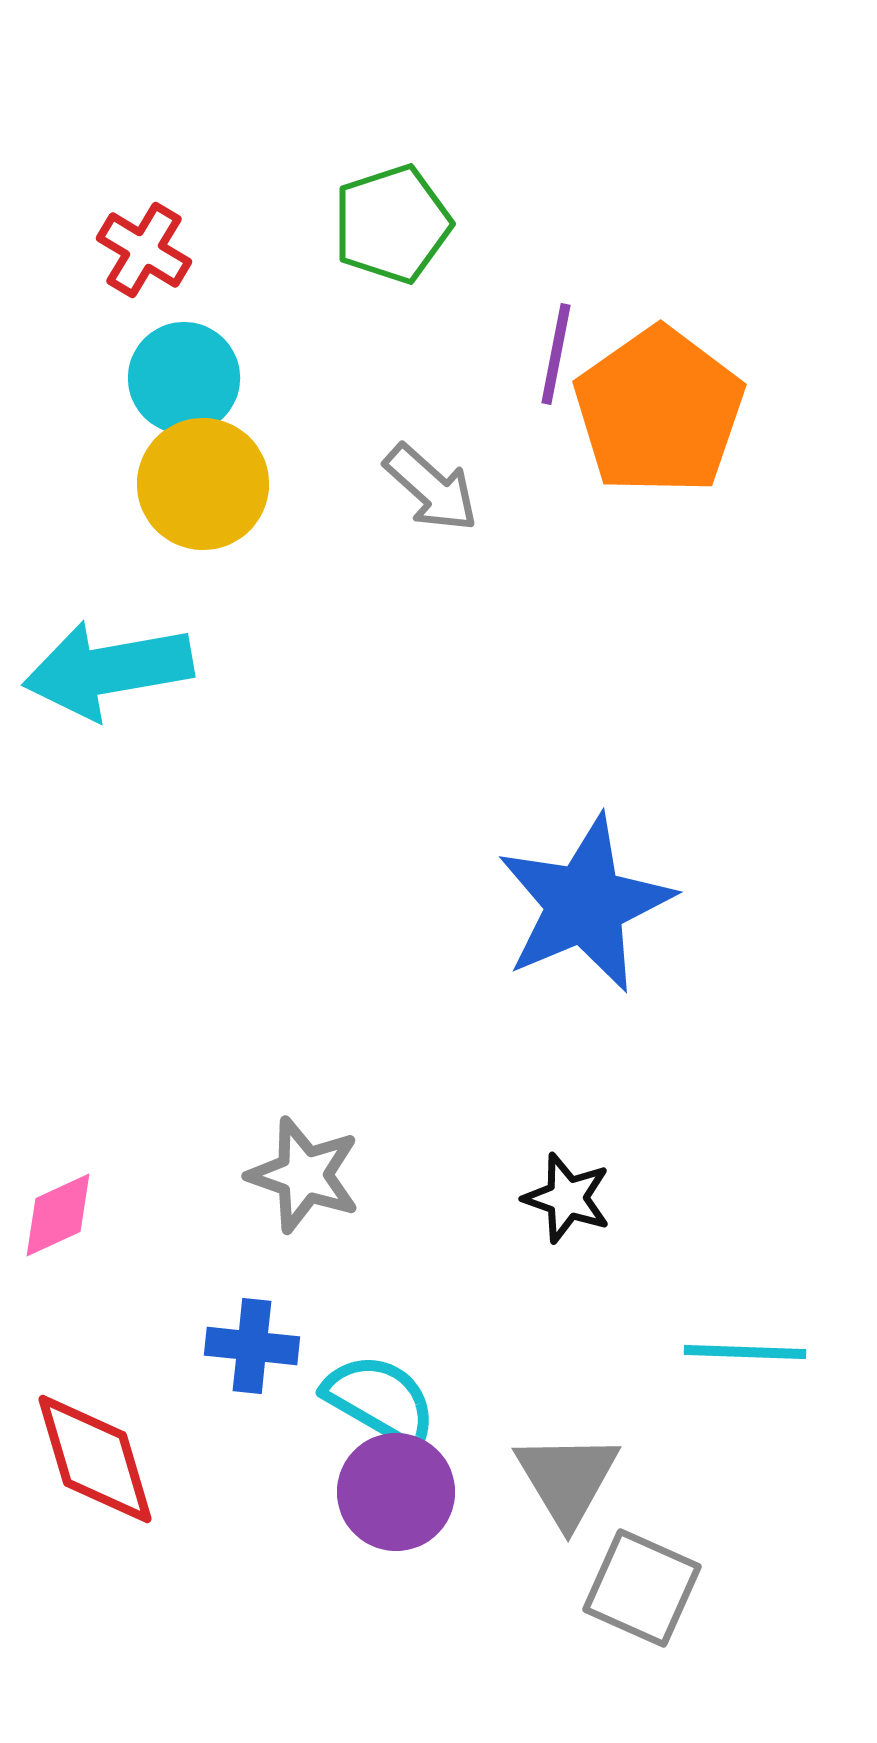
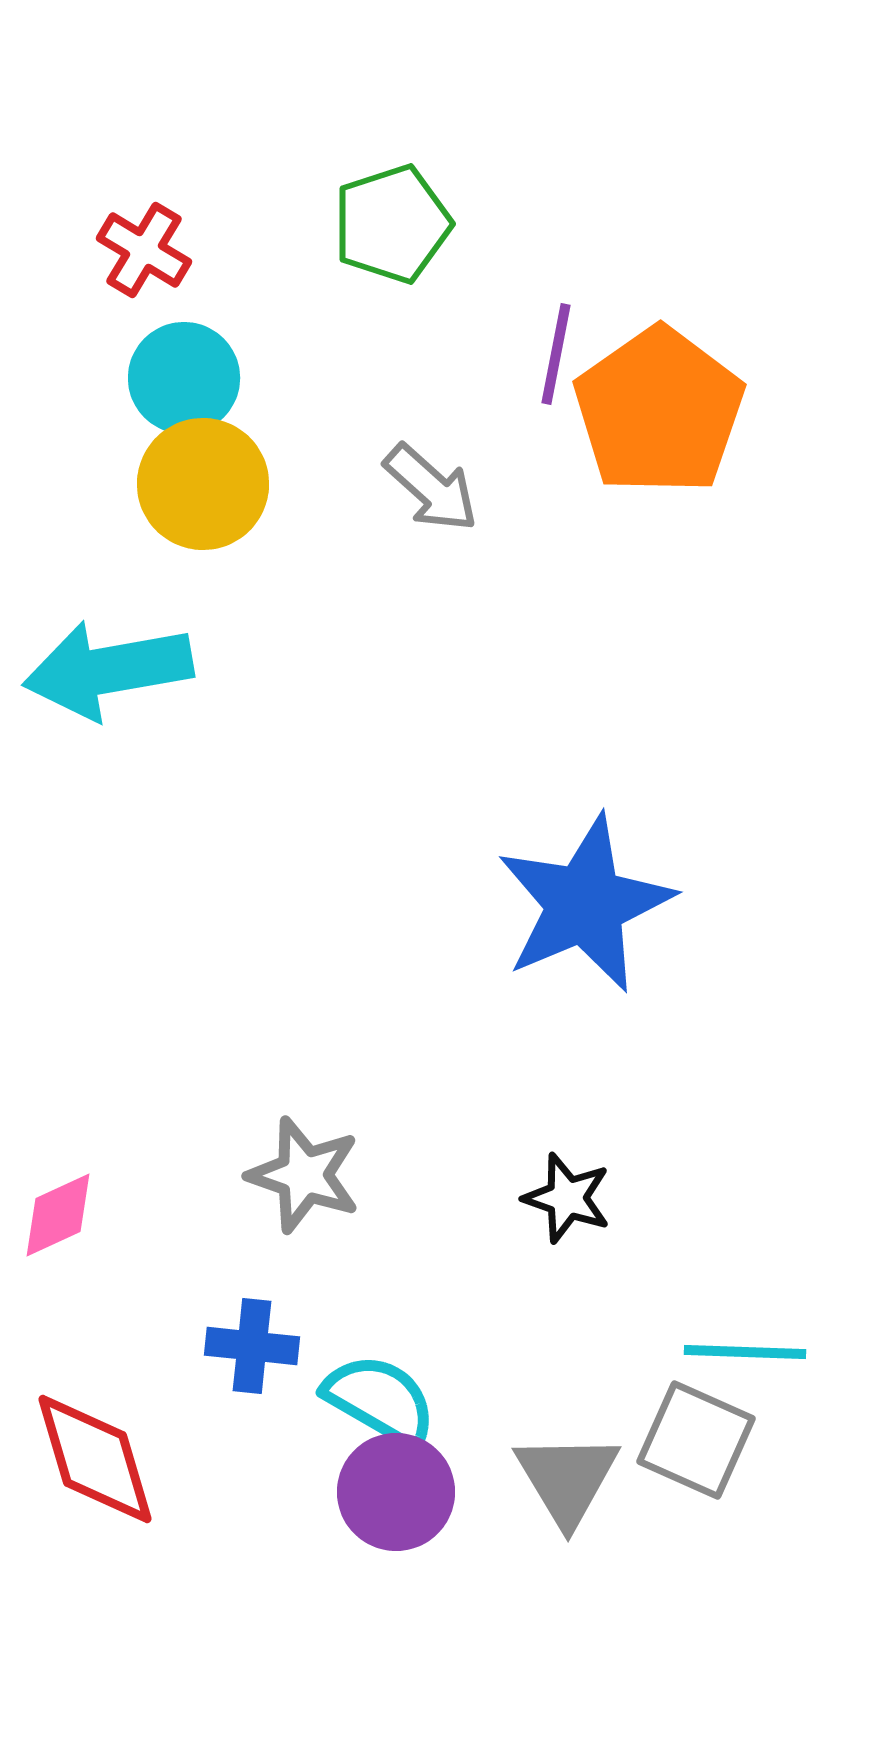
gray square: moved 54 px right, 148 px up
